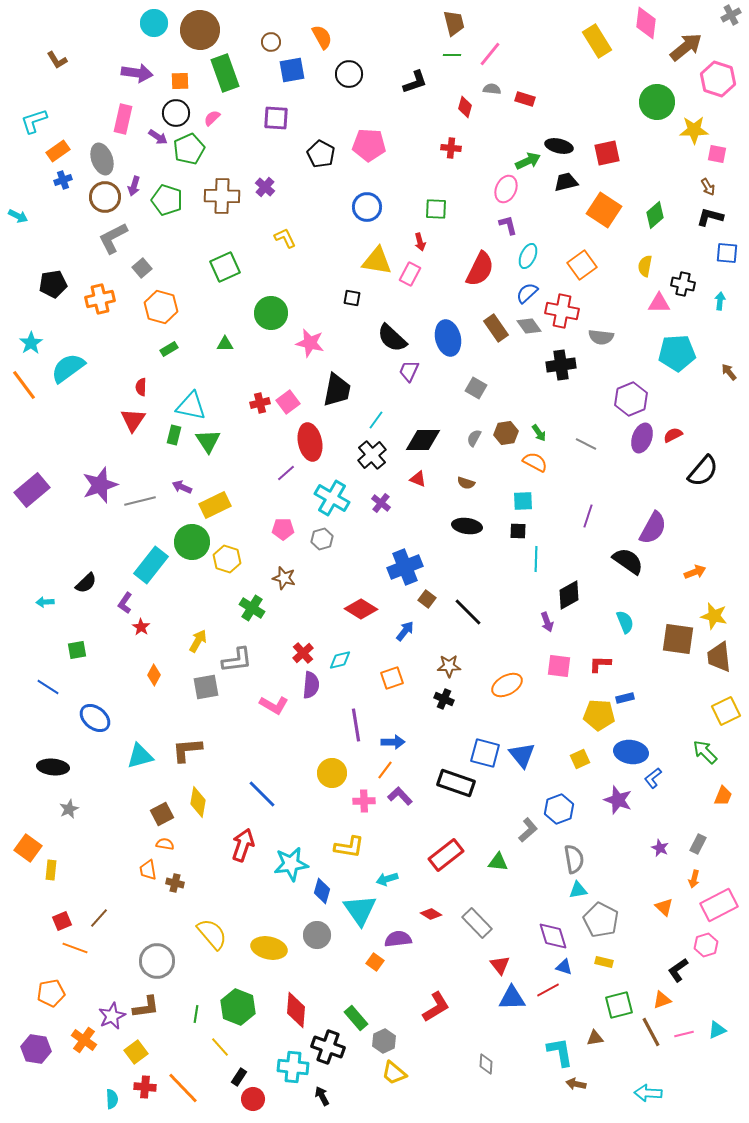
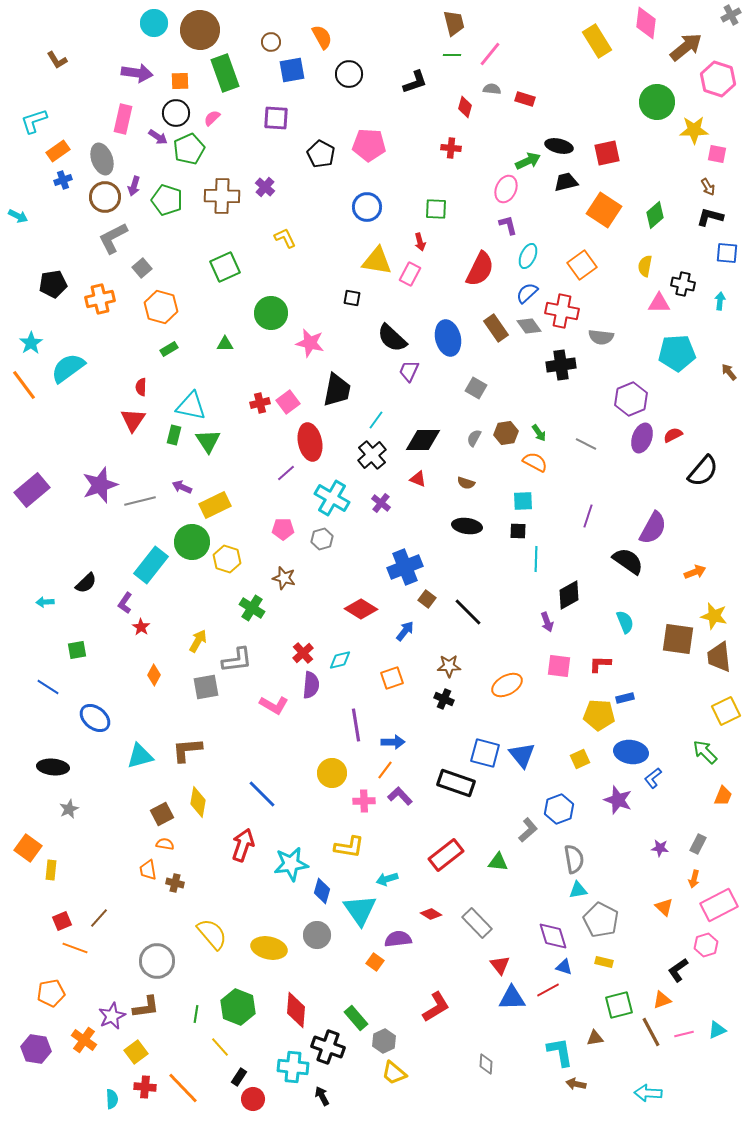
purple star at (660, 848): rotated 18 degrees counterclockwise
